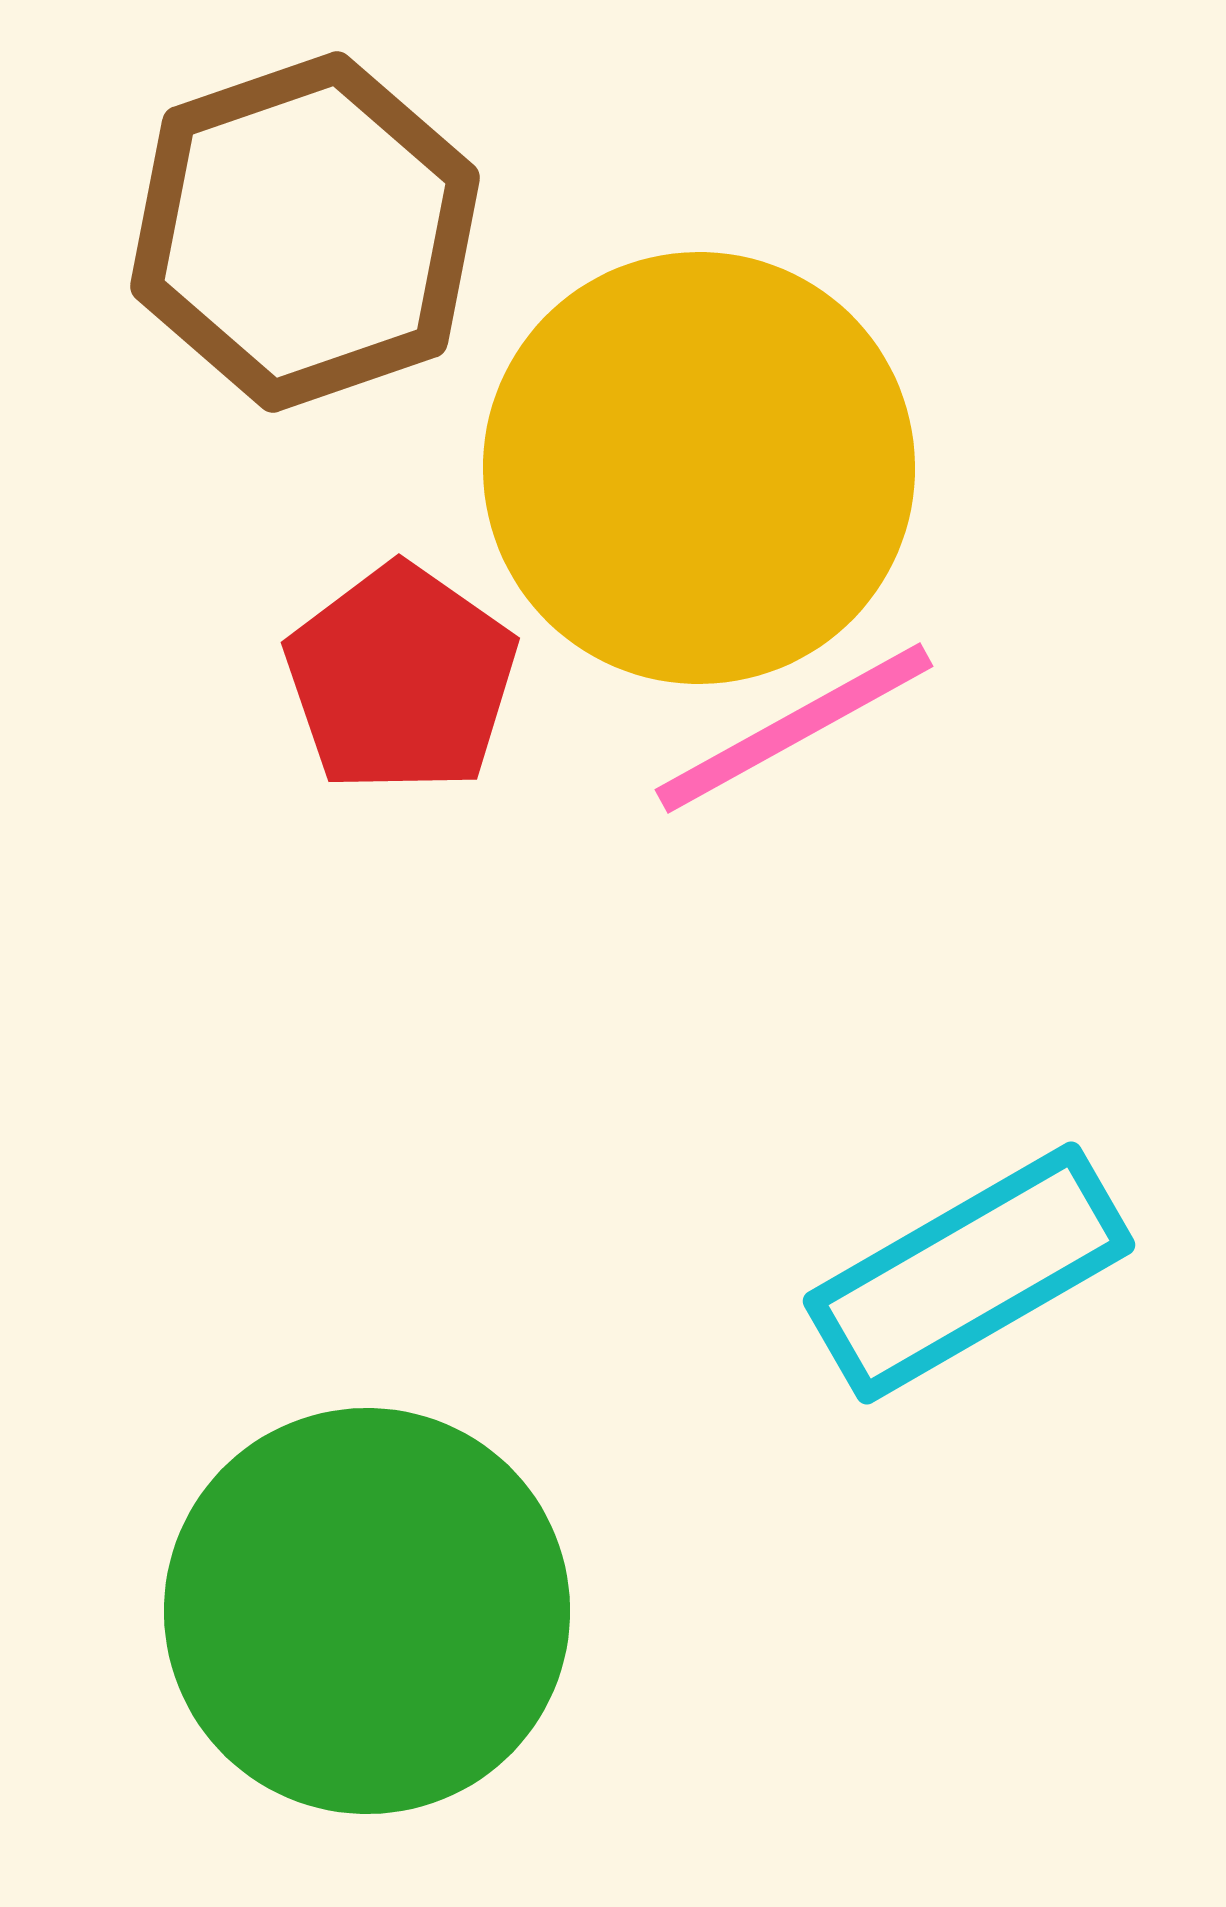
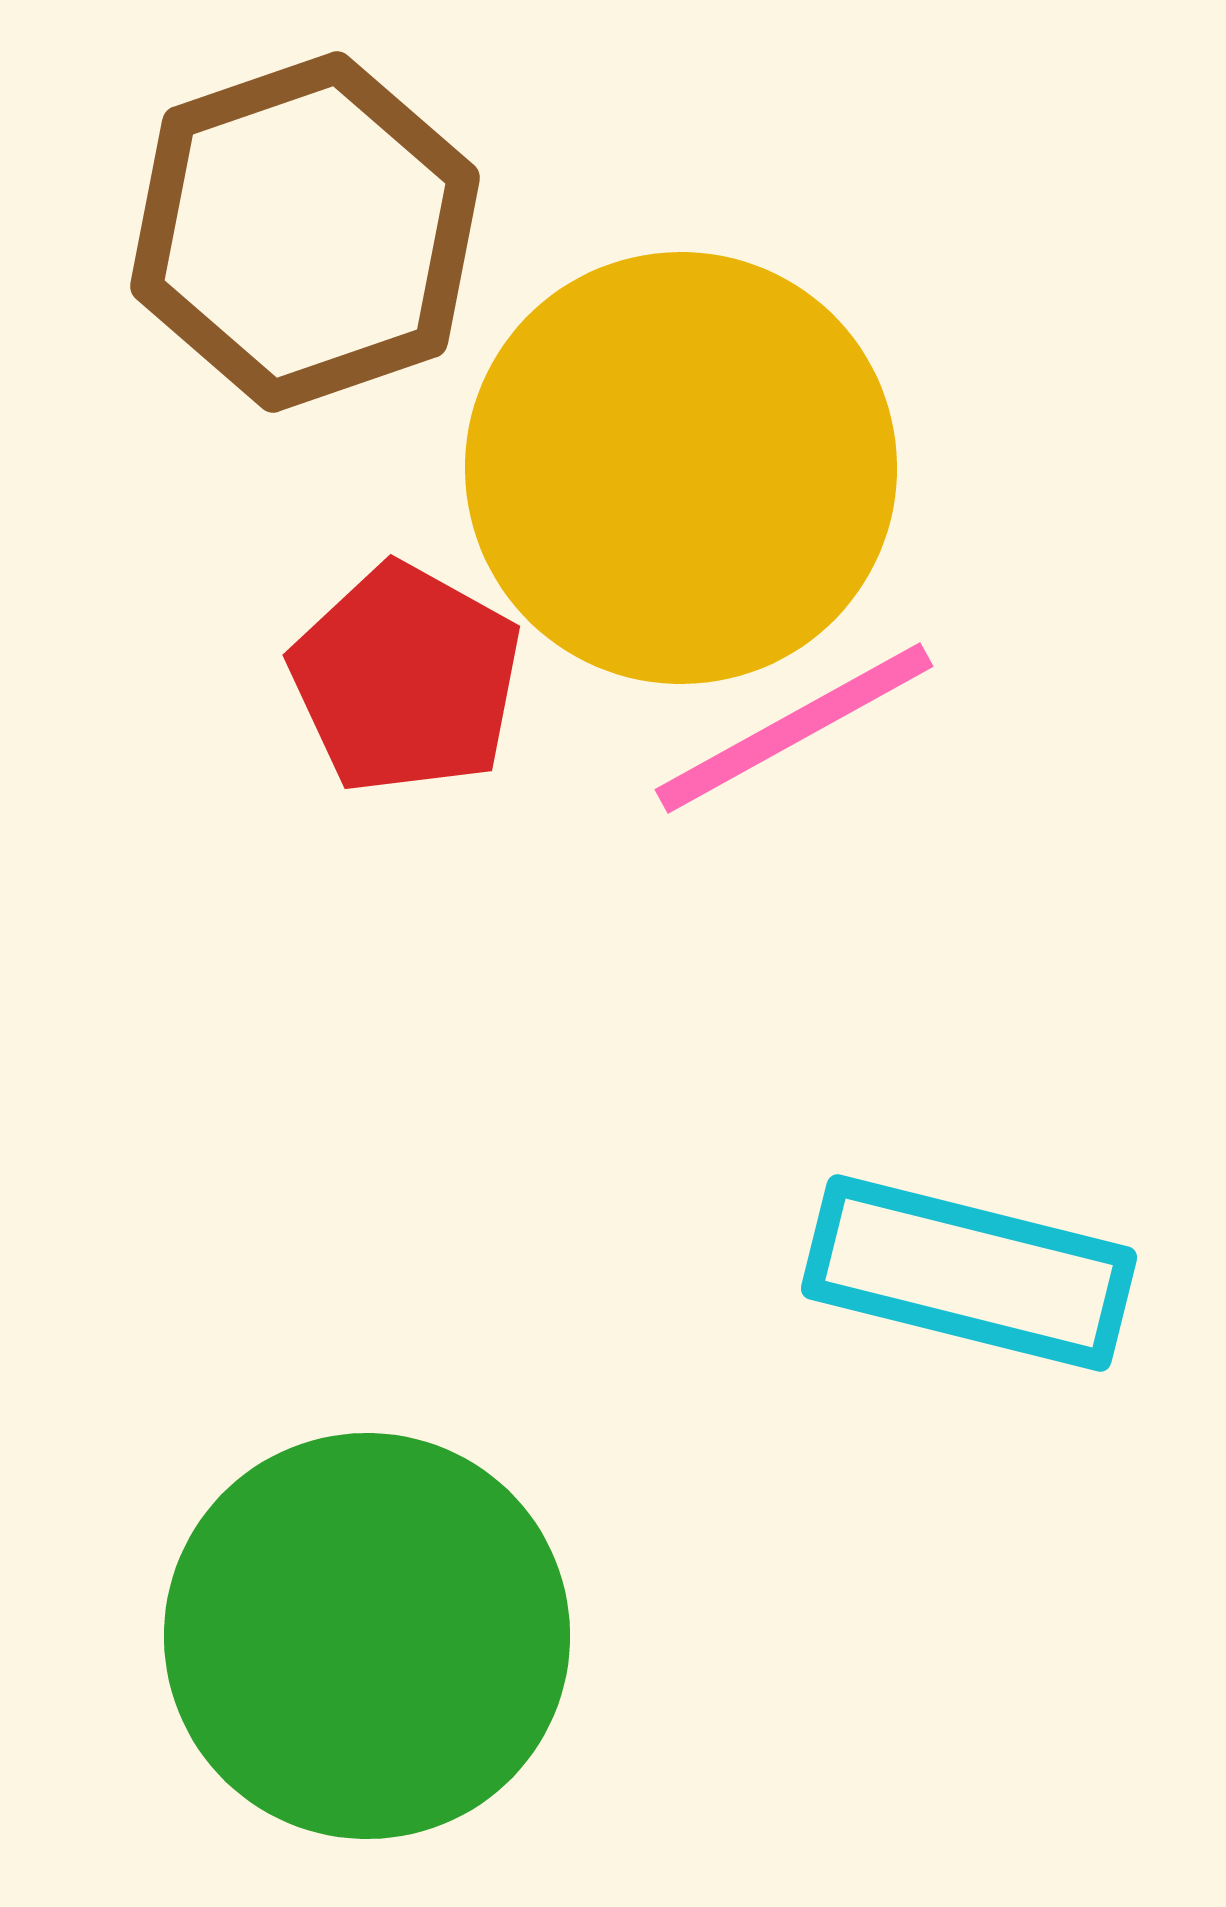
yellow circle: moved 18 px left
red pentagon: moved 5 px right; rotated 6 degrees counterclockwise
cyan rectangle: rotated 44 degrees clockwise
green circle: moved 25 px down
